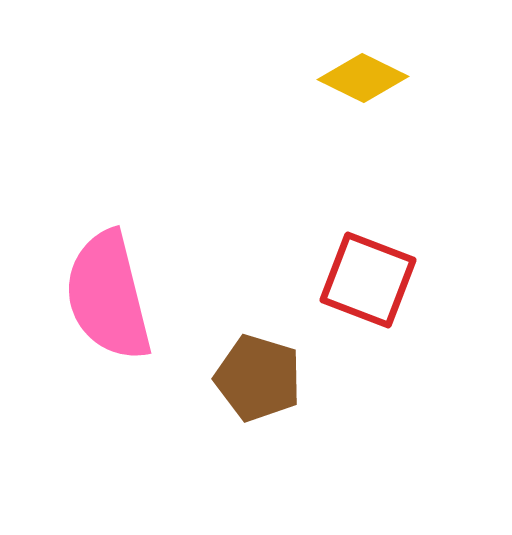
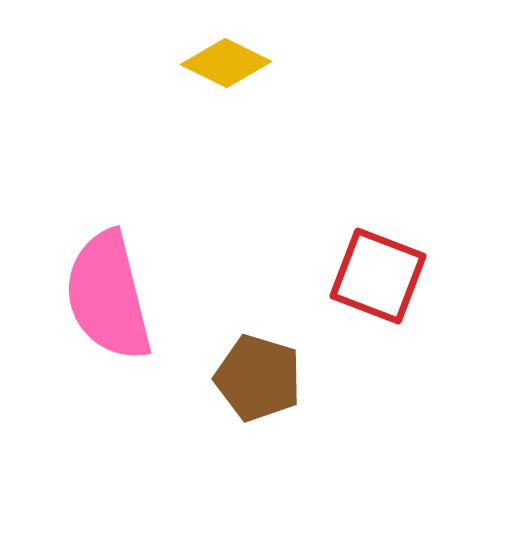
yellow diamond: moved 137 px left, 15 px up
red square: moved 10 px right, 4 px up
